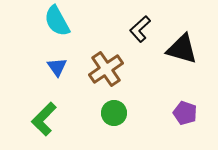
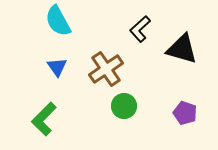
cyan semicircle: moved 1 px right
green circle: moved 10 px right, 7 px up
